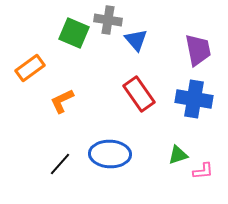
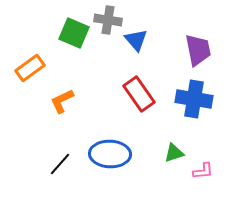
green triangle: moved 4 px left, 2 px up
